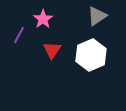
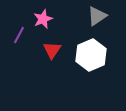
pink star: rotated 12 degrees clockwise
